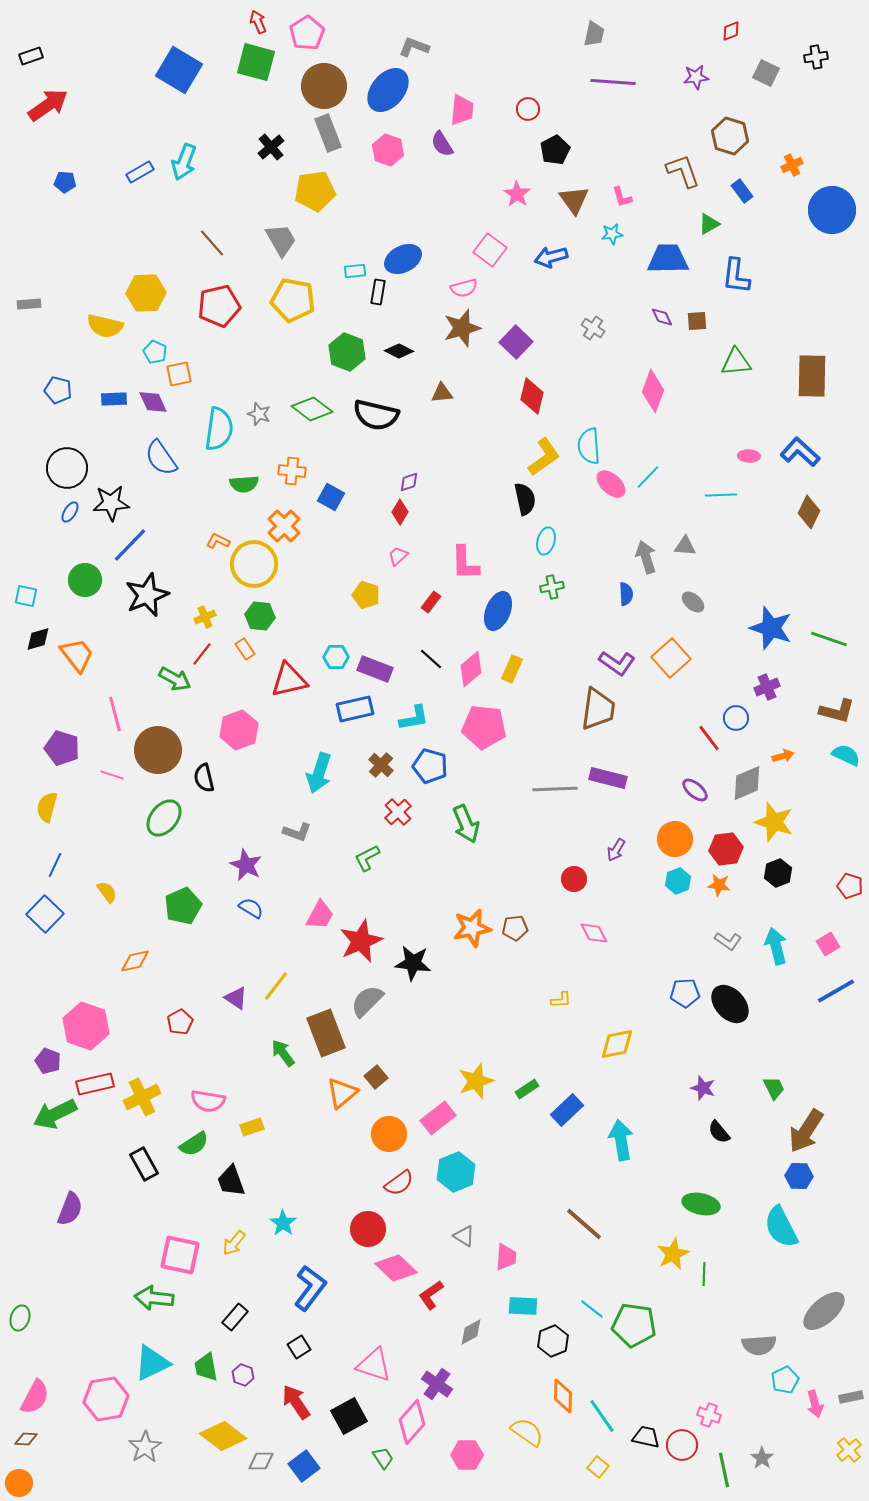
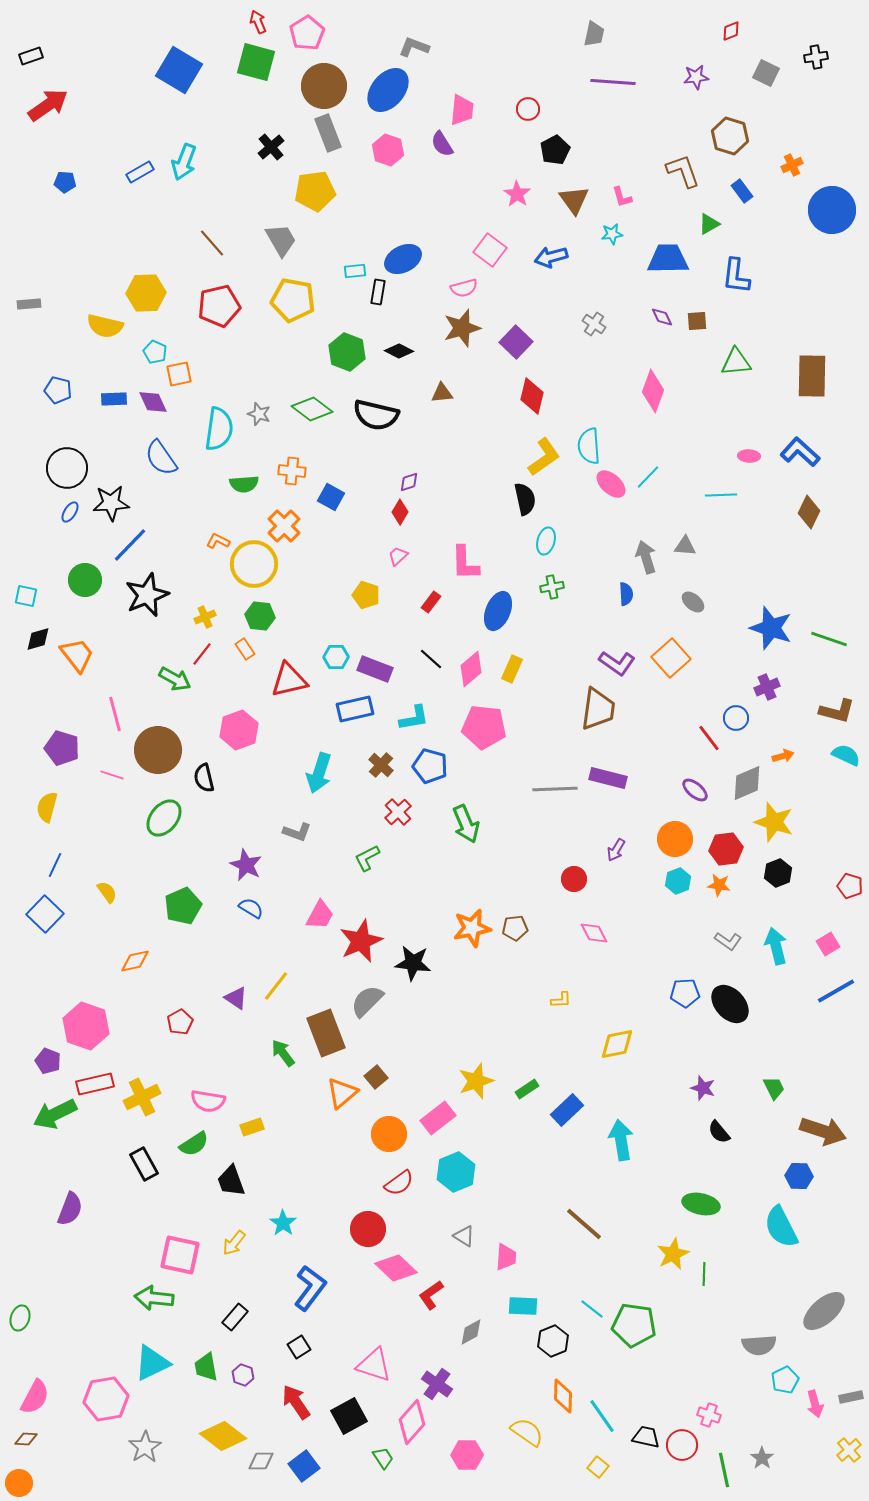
gray cross at (593, 328): moved 1 px right, 4 px up
brown arrow at (806, 1131): moved 17 px right; rotated 105 degrees counterclockwise
